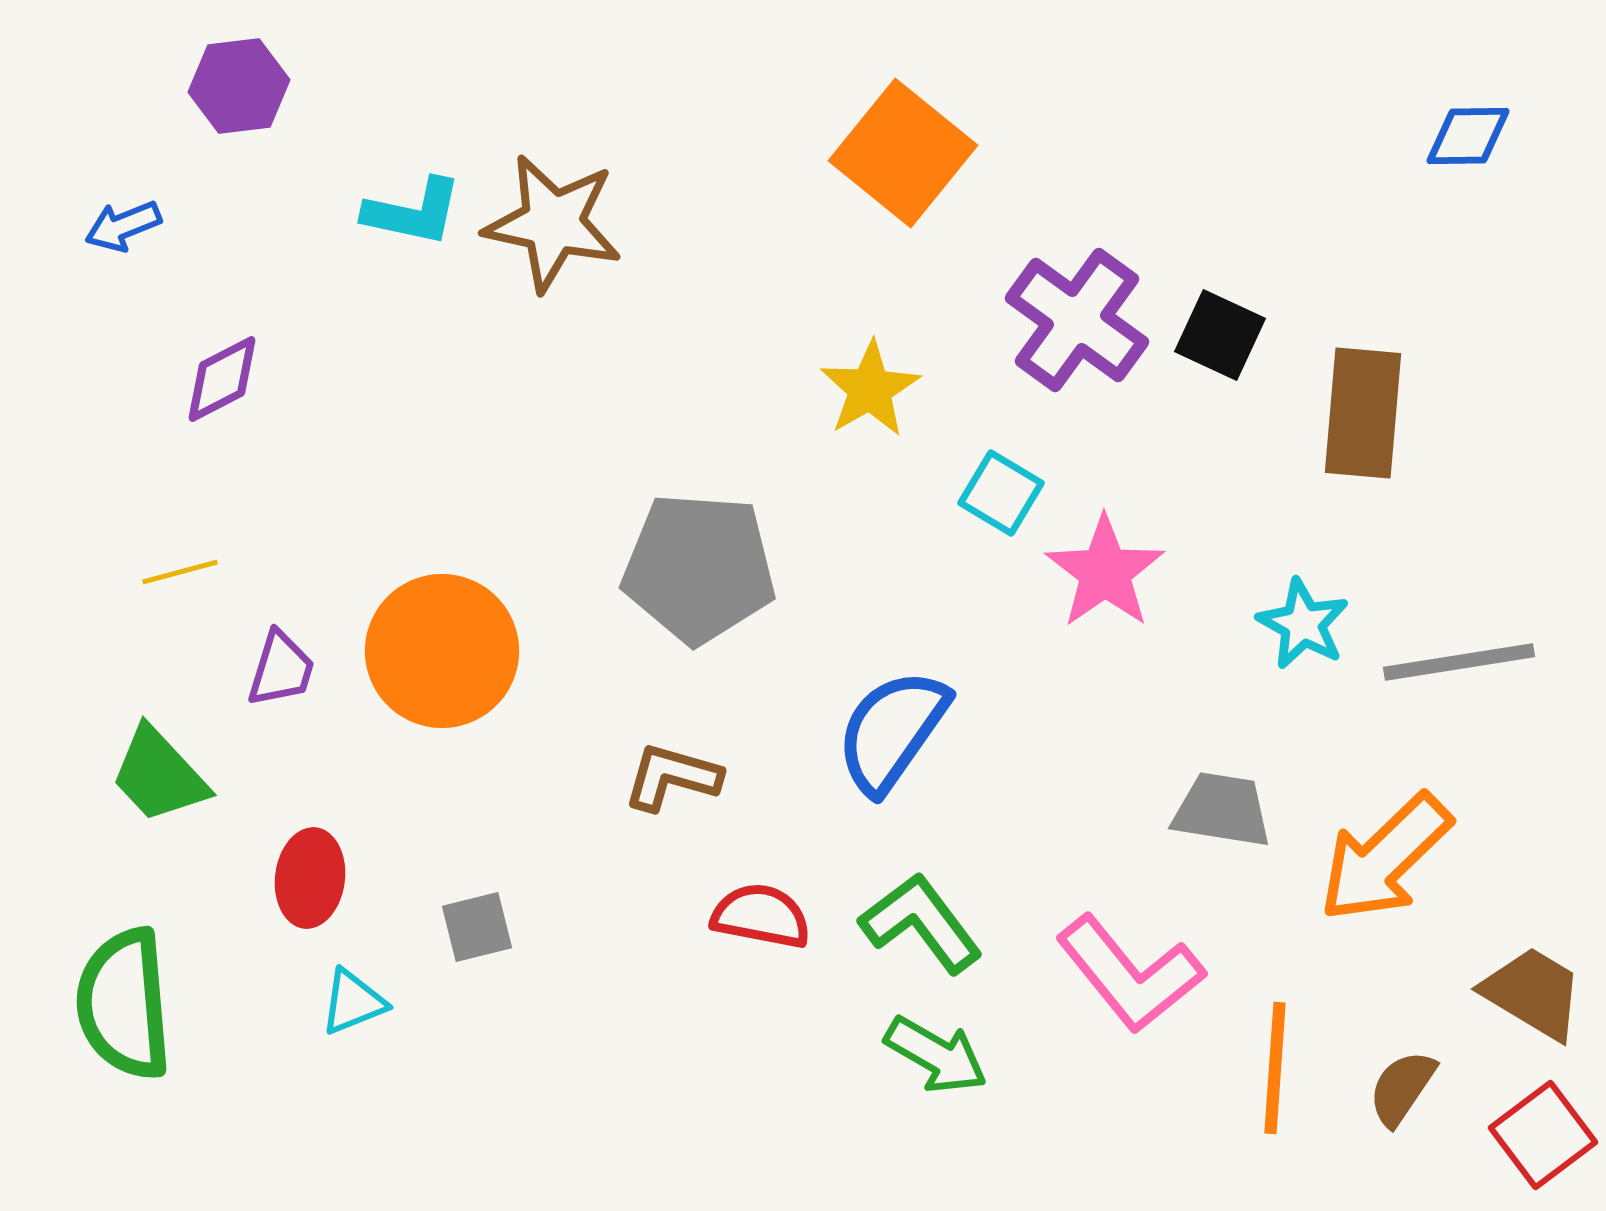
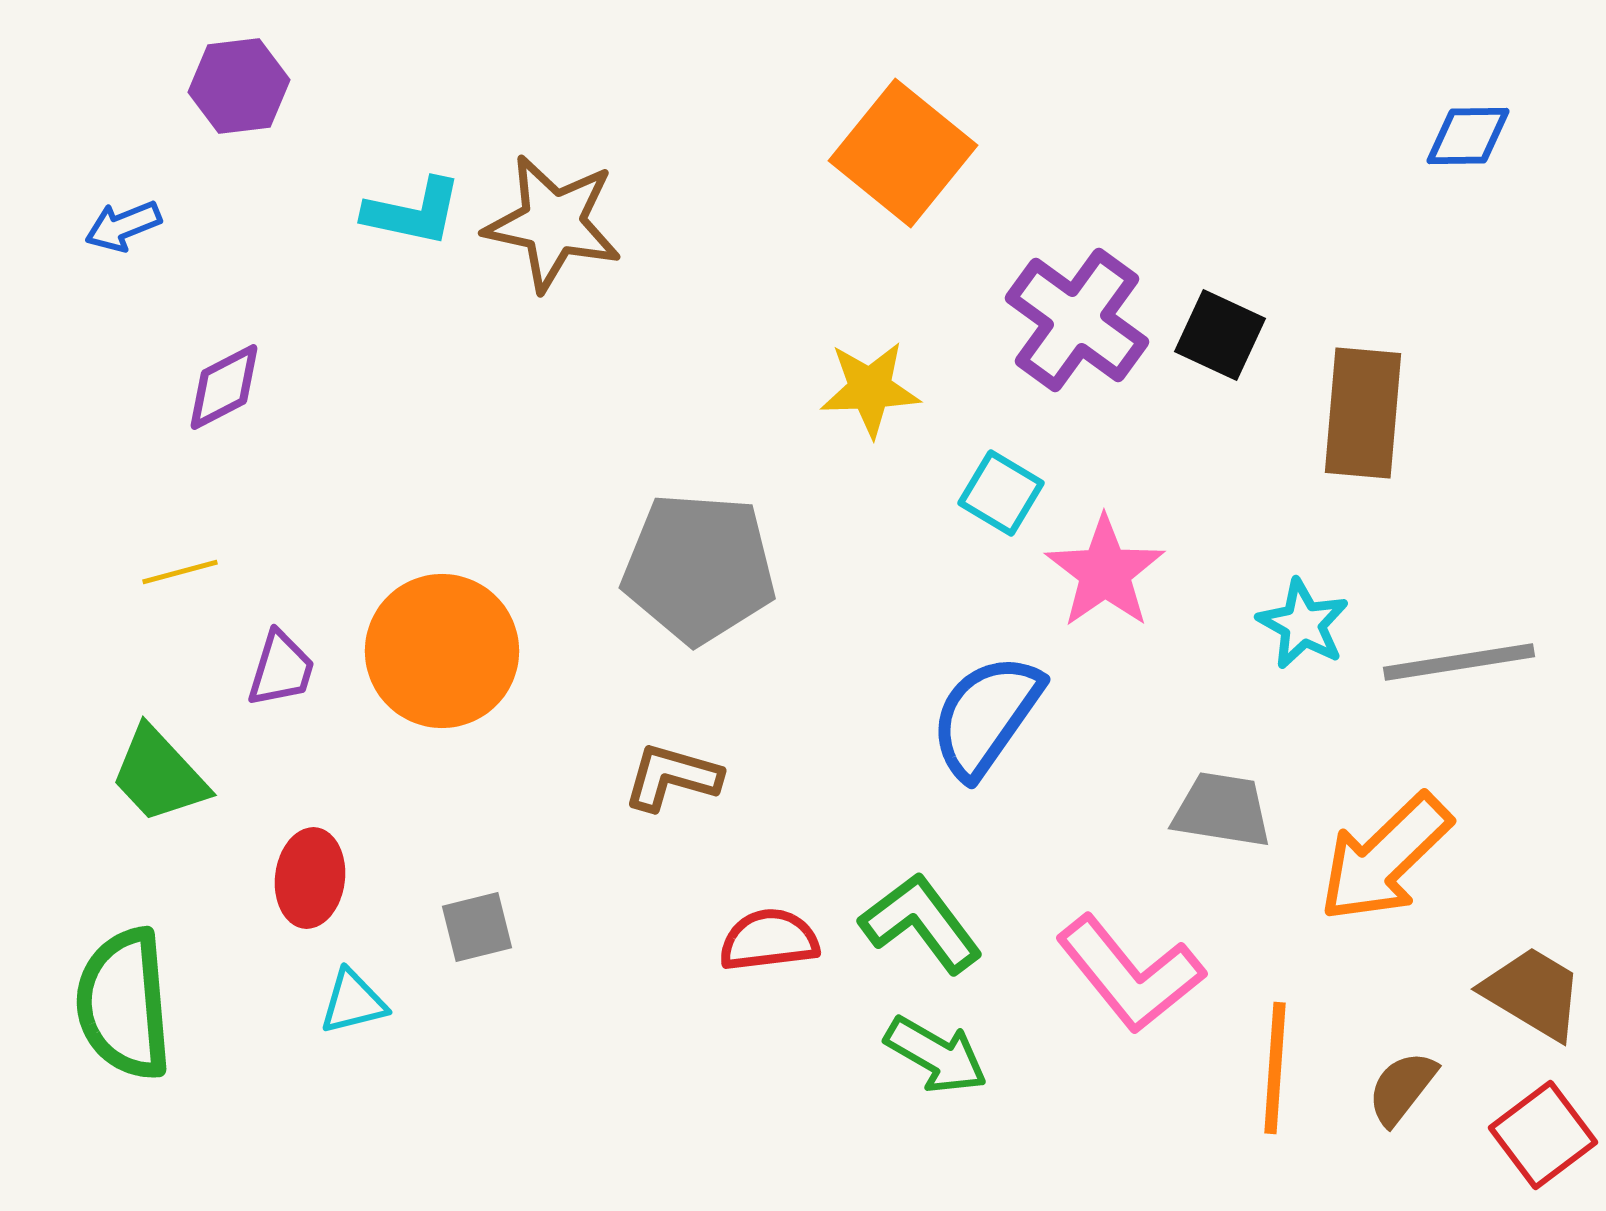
purple diamond: moved 2 px right, 8 px down
yellow star: rotated 28 degrees clockwise
blue semicircle: moved 94 px right, 15 px up
red semicircle: moved 8 px right, 24 px down; rotated 18 degrees counterclockwise
cyan triangle: rotated 8 degrees clockwise
brown semicircle: rotated 4 degrees clockwise
